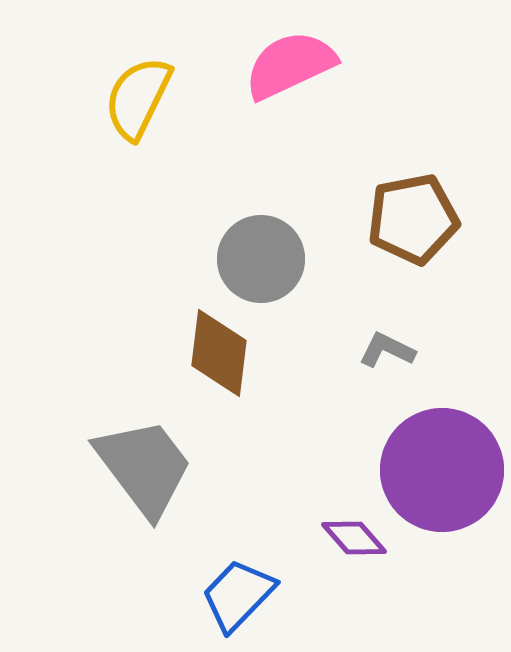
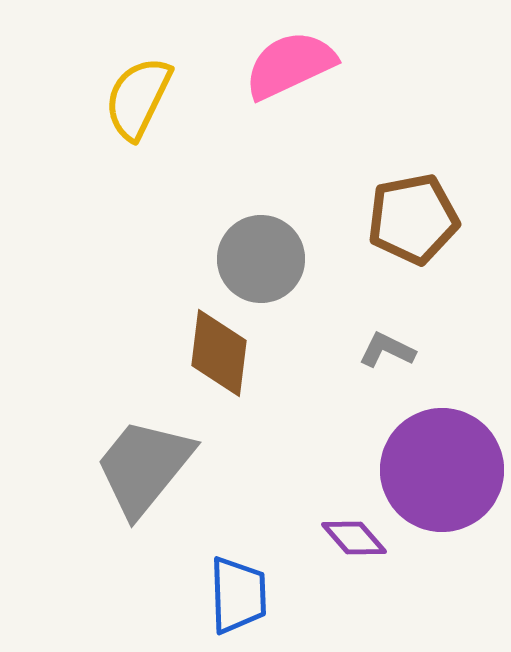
gray trapezoid: rotated 104 degrees counterclockwise
blue trapezoid: rotated 134 degrees clockwise
